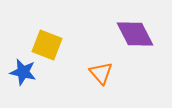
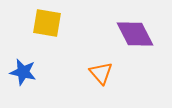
yellow square: moved 22 px up; rotated 12 degrees counterclockwise
